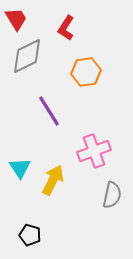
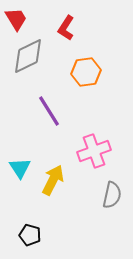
gray diamond: moved 1 px right
